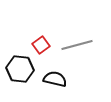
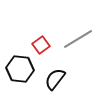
gray line: moved 1 px right, 6 px up; rotated 16 degrees counterclockwise
black semicircle: rotated 65 degrees counterclockwise
